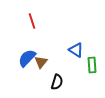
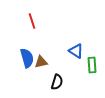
blue triangle: moved 1 px down
blue semicircle: rotated 120 degrees clockwise
brown triangle: rotated 40 degrees clockwise
